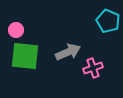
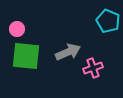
pink circle: moved 1 px right, 1 px up
green square: moved 1 px right
